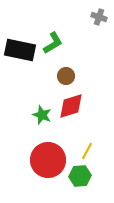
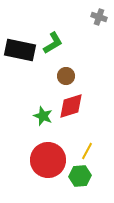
green star: moved 1 px right, 1 px down
